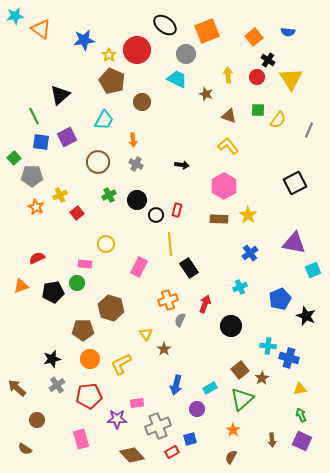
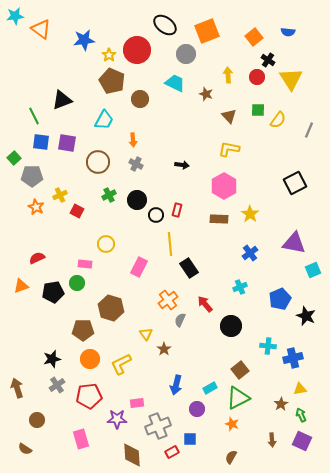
cyan trapezoid at (177, 79): moved 2 px left, 4 px down
black triangle at (60, 95): moved 2 px right, 5 px down; rotated 20 degrees clockwise
brown circle at (142, 102): moved 2 px left, 3 px up
brown triangle at (229, 116): rotated 28 degrees clockwise
purple square at (67, 137): moved 6 px down; rotated 36 degrees clockwise
yellow L-shape at (228, 146): moved 1 px right, 3 px down; rotated 40 degrees counterclockwise
red square at (77, 213): moved 2 px up; rotated 24 degrees counterclockwise
yellow star at (248, 215): moved 2 px right, 1 px up
orange cross at (168, 300): rotated 18 degrees counterclockwise
red arrow at (205, 304): rotated 60 degrees counterclockwise
blue cross at (289, 358): moved 4 px right; rotated 30 degrees counterclockwise
brown star at (262, 378): moved 19 px right, 26 px down
brown arrow at (17, 388): rotated 30 degrees clockwise
green triangle at (242, 399): moved 4 px left, 1 px up; rotated 15 degrees clockwise
orange star at (233, 430): moved 1 px left, 6 px up; rotated 16 degrees counterclockwise
blue square at (190, 439): rotated 16 degrees clockwise
brown diamond at (132, 455): rotated 40 degrees clockwise
